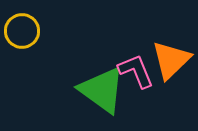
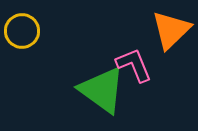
orange triangle: moved 30 px up
pink L-shape: moved 2 px left, 6 px up
